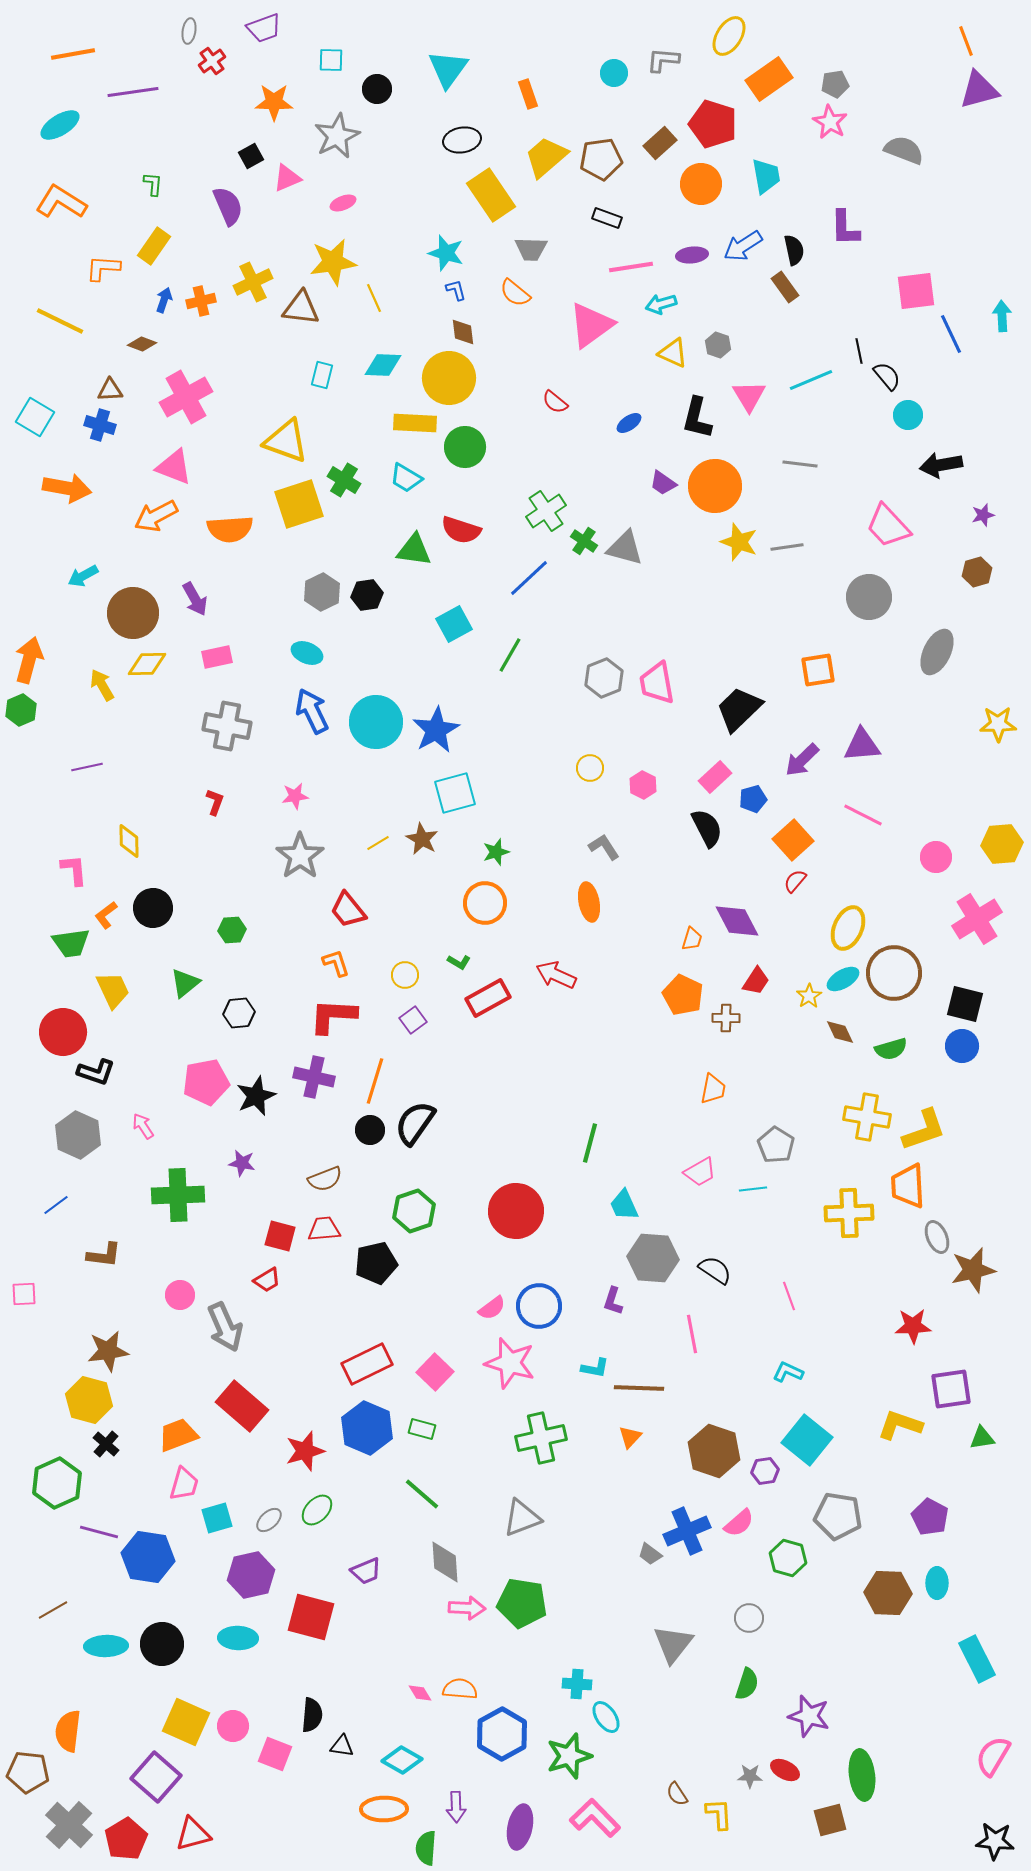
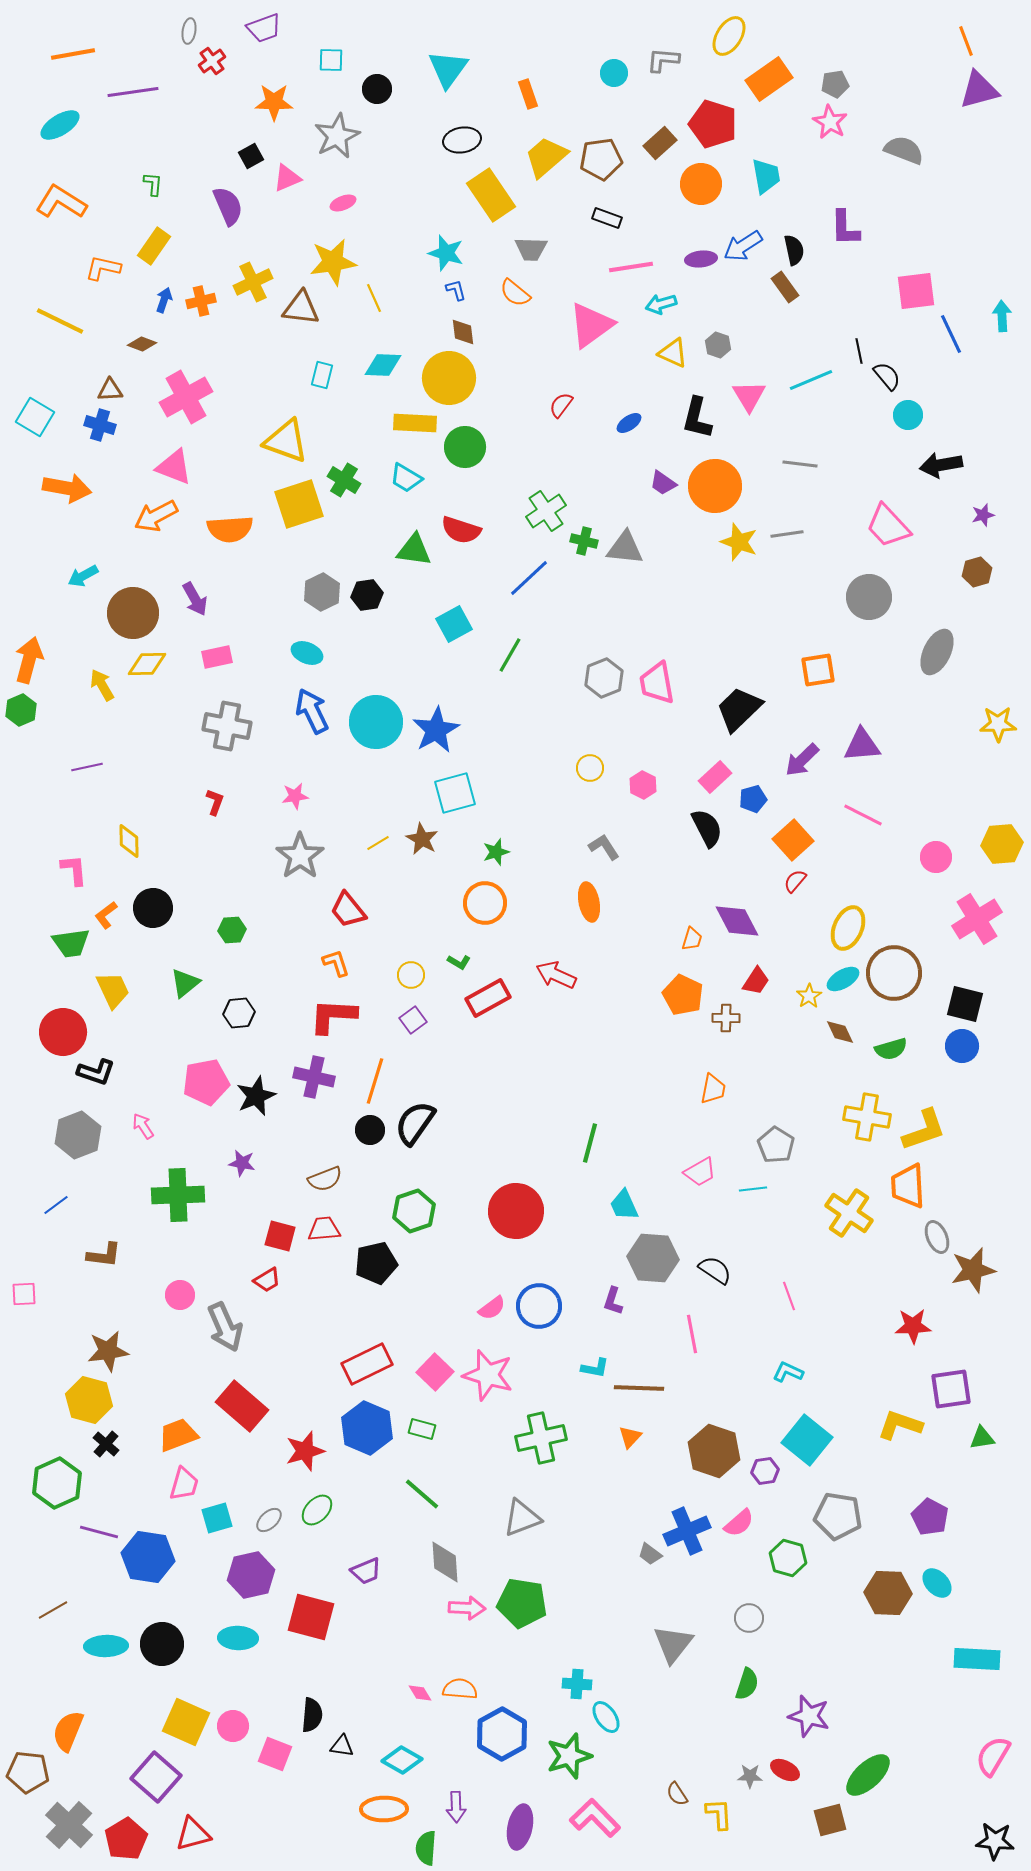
purple ellipse at (692, 255): moved 9 px right, 4 px down
orange L-shape at (103, 268): rotated 9 degrees clockwise
red semicircle at (555, 402): moved 6 px right, 3 px down; rotated 88 degrees clockwise
green cross at (584, 541): rotated 20 degrees counterclockwise
gray line at (787, 547): moved 13 px up
gray triangle at (625, 548): rotated 9 degrees counterclockwise
yellow circle at (405, 975): moved 6 px right
gray hexagon at (78, 1135): rotated 15 degrees clockwise
yellow cross at (849, 1213): rotated 36 degrees clockwise
pink star at (510, 1363): moved 22 px left, 12 px down
cyan ellipse at (937, 1583): rotated 44 degrees counterclockwise
cyan rectangle at (977, 1659): rotated 60 degrees counterclockwise
orange semicircle at (68, 1731): rotated 15 degrees clockwise
green ellipse at (862, 1775): moved 6 px right; rotated 54 degrees clockwise
